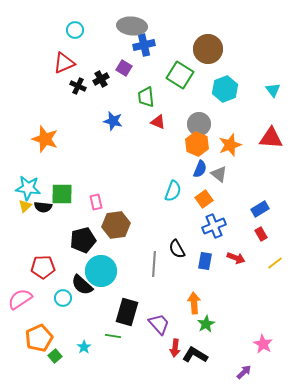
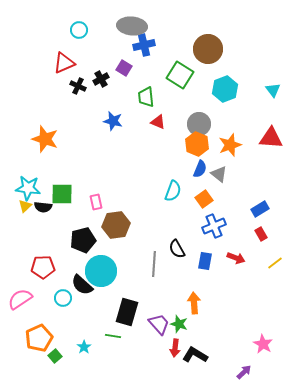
cyan circle at (75, 30): moved 4 px right
green star at (206, 324): moved 27 px left; rotated 24 degrees counterclockwise
